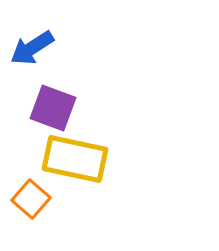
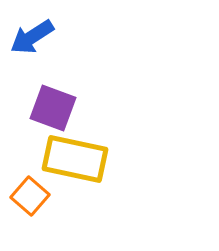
blue arrow: moved 11 px up
orange square: moved 1 px left, 3 px up
